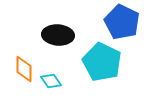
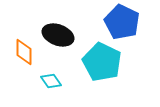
black ellipse: rotated 16 degrees clockwise
orange diamond: moved 17 px up
